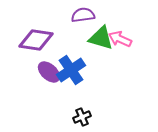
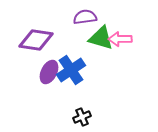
purple semicircle: moved 2 px right, 2 px down
pink arrow: rotated 25 degrees counterclockwise
purple ellipse: rotated 75 degrees clockwise
